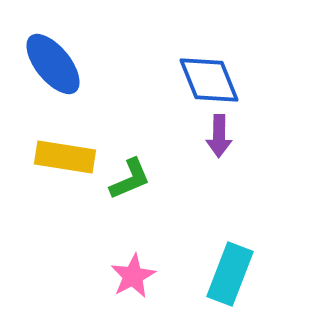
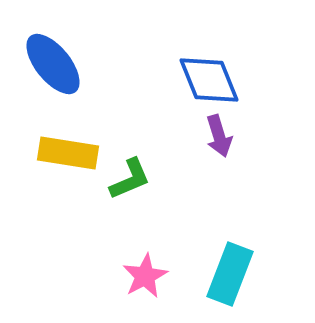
purple arrow: rotated 18 degrees counterclockwise
yellow rectangle: moved 3 px right, 4 px up
pink star: moved 12 px right
